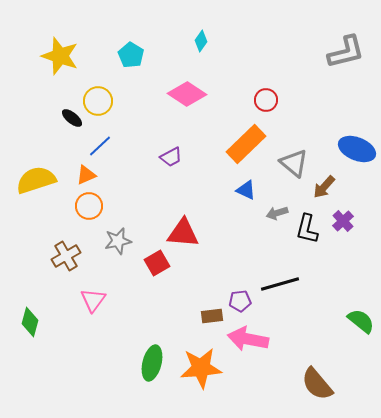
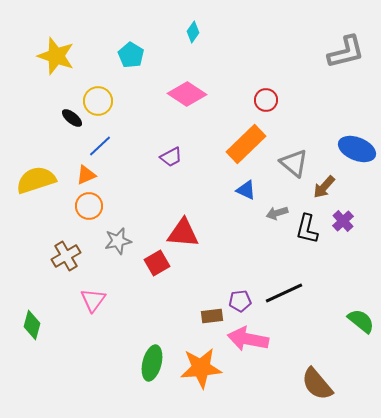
cyan diamond: moved 8 px left, 9 px up
yellow star: moved 4 px left
black line: moved 4 px right, 9 px down; rotated 9 degrees counterclockwise
green diamond: moved 2 px right, 3 px down
